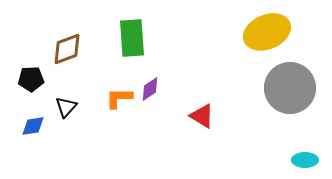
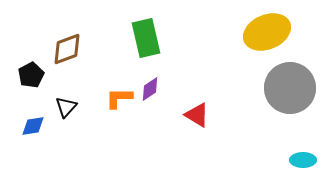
green rectangle: moved 14 px right; rotated 9 degrees counterclockwise
black pentagon: moved 4 px up; rotated 25 degrees counterclockwise
red triangle: moved 5 px left, 1 px up
cyan ellipse: moved 2 px left
